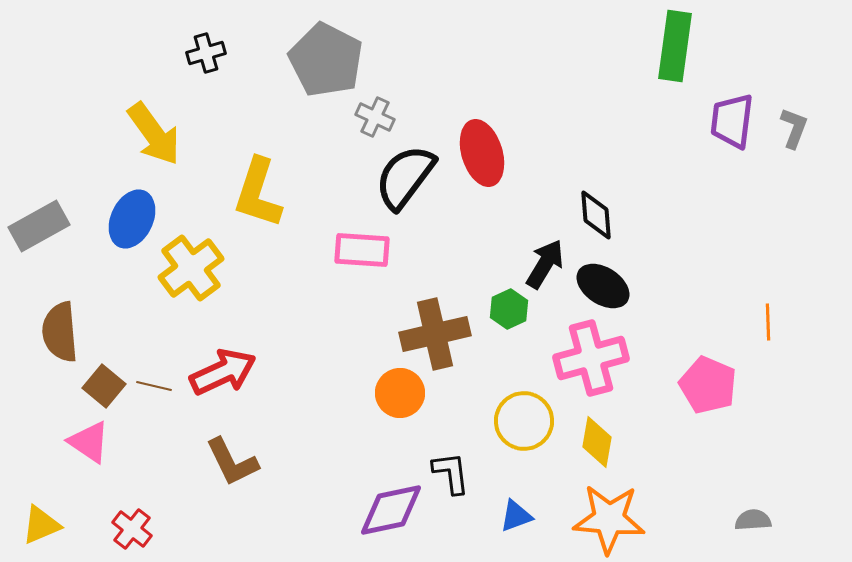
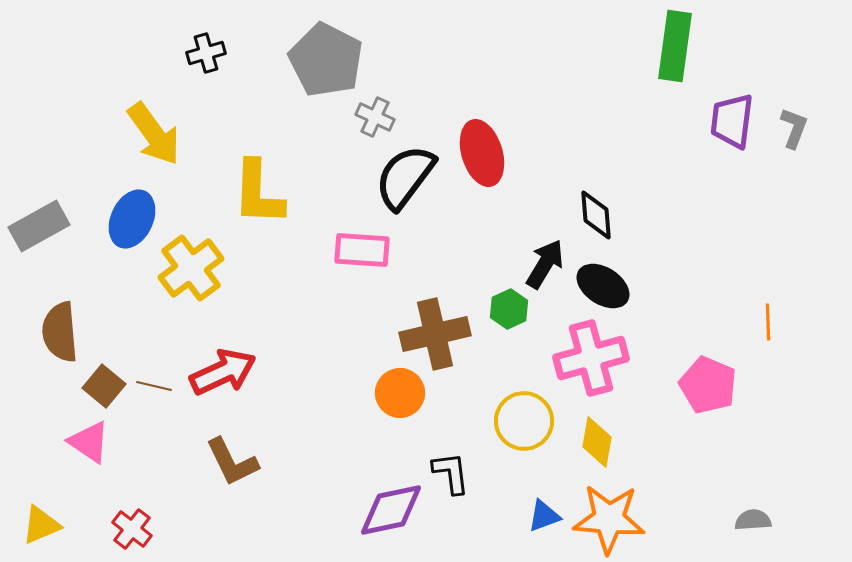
yellow L-shape: rotated 16 degrees counterclockwise
blue triangle: moved 28 px right
